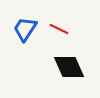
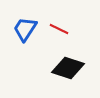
black diamond: moved 1 px left, 1 px down; rotated 48 degrees counterclockwise
